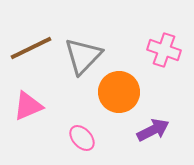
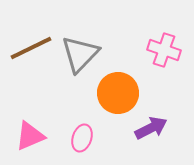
gray triangle: moved 3 px left, 2 px up
orange circle: moved 1 px left, 1 px down
pink triangle: moved 2 px right, 30 px down
purple arrow: moved 2 px left, 2 px up
pink ellipse: rotated 60 degrees clockwise
